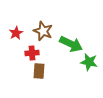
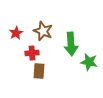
green arrow: rotated 60 degrees clockwise
